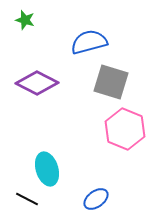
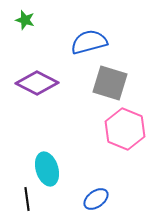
gray square: moved 1 px left, 1 px down
black line: rotated 55 degrees clockwise
